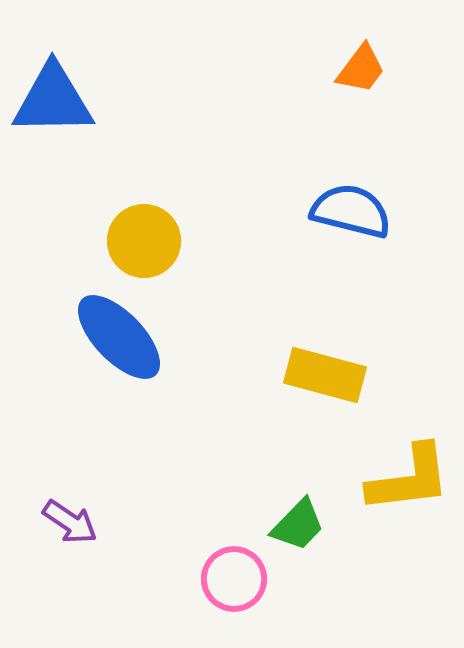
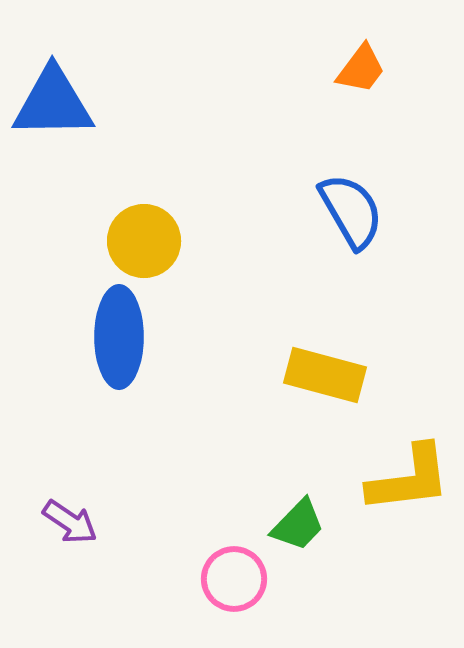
blue triangle: moved 3 px down
blue semicircle: rotated 46 degrees clockwise
blue ellipse: rotated 44 degrees clockwise
